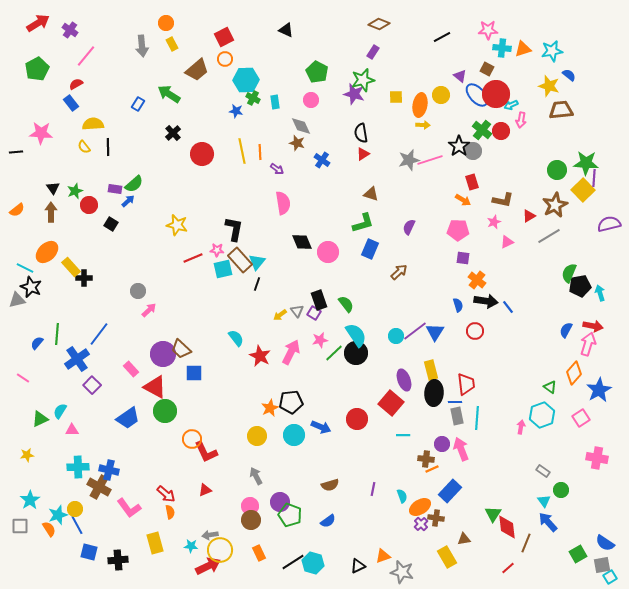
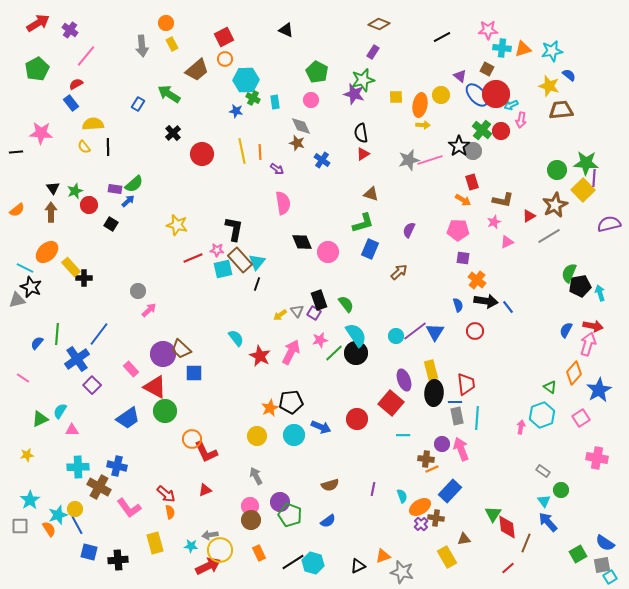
purple semicircle at (409, 227): moved 3 px down
blue cross at (109, 470): moved 8 px right, 4 px up
